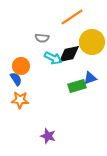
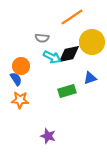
cyan arrow: moved 1 px left, 1 px up
green rectangle: moved 10 px left, 5 px down
